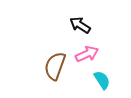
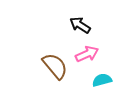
brown semicircle: rotated 120 degrees clockwise
cyan semicircle: rotated 72 degrees counterclockwise
